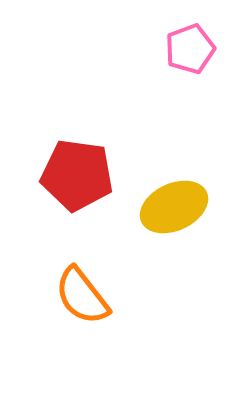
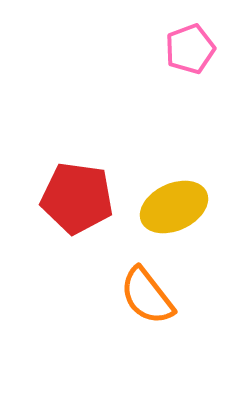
red pentagon: moved 23 px down
orange semicircle: moved 65 px right
